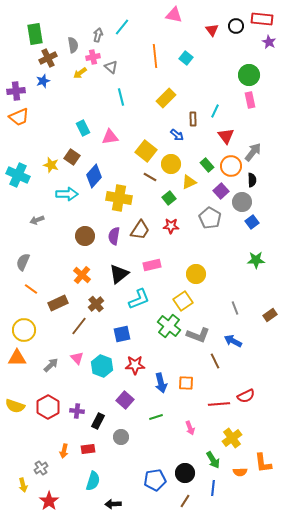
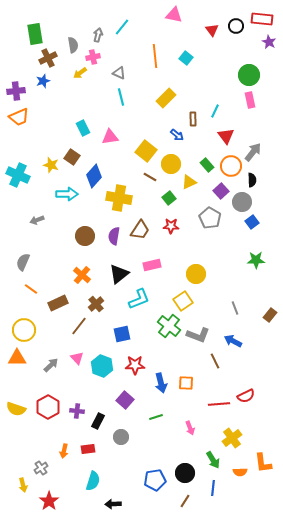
gray triangle at (111, 67): moved 8 px right, 6 px down; rotated 16 degrees counterclockwise
brown rectangle at (270, 315): rotated 16 degrees counterclockwise
yellow semicircle at (15, 406): moved 1 px right, 3 px down
